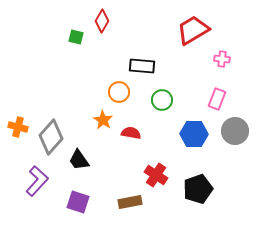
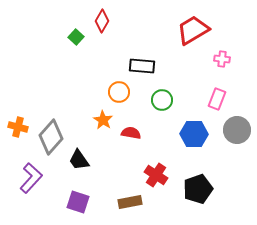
green square: rotated 28 degrees clockwise
gray circle: moved 2 px right, 1 px up
purple L-shape: moved 6 px left, 3 px up
